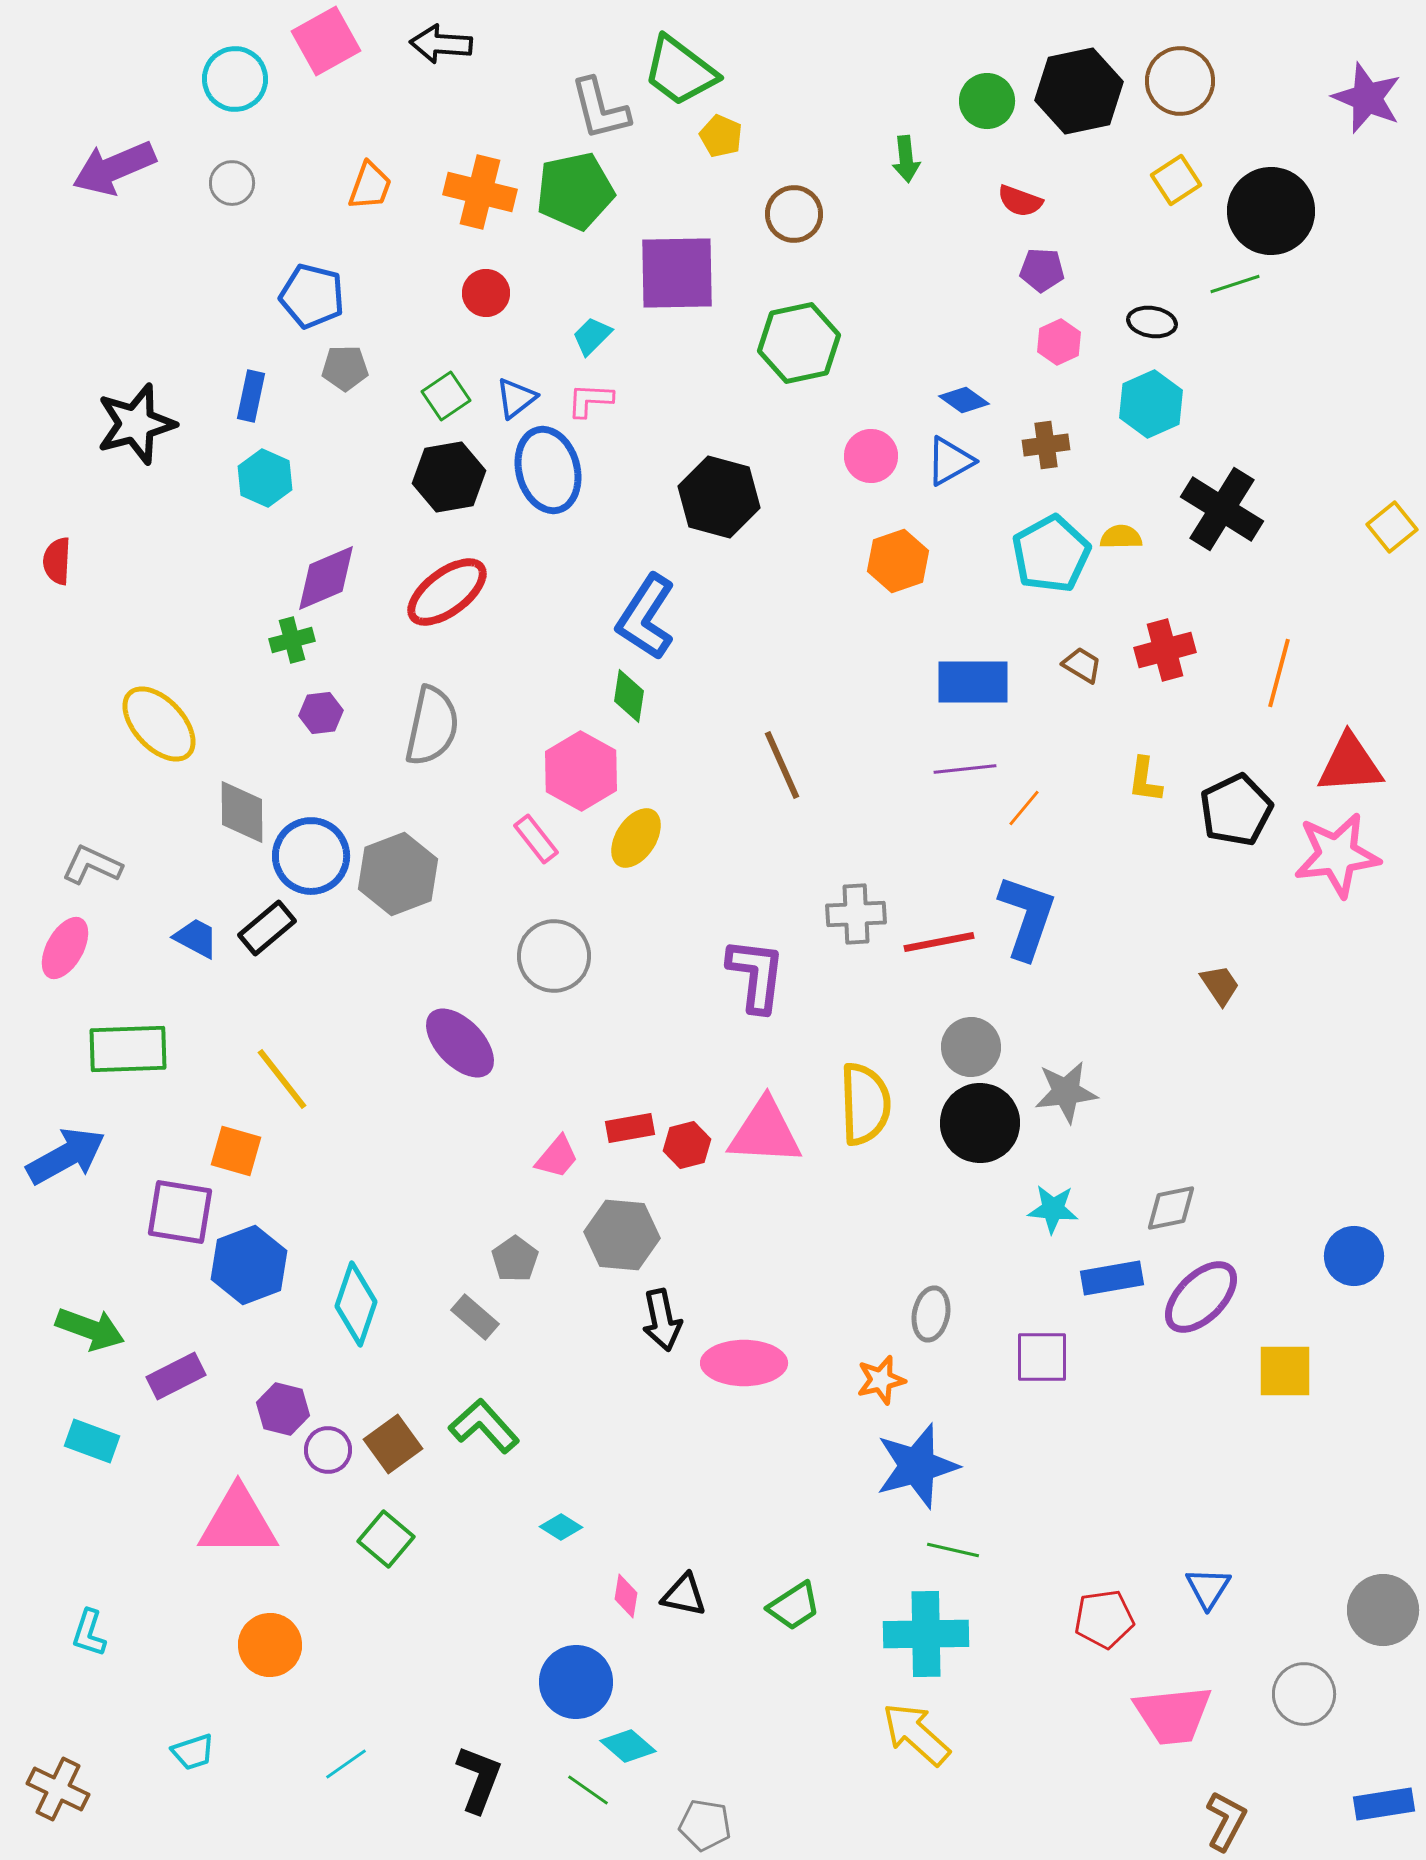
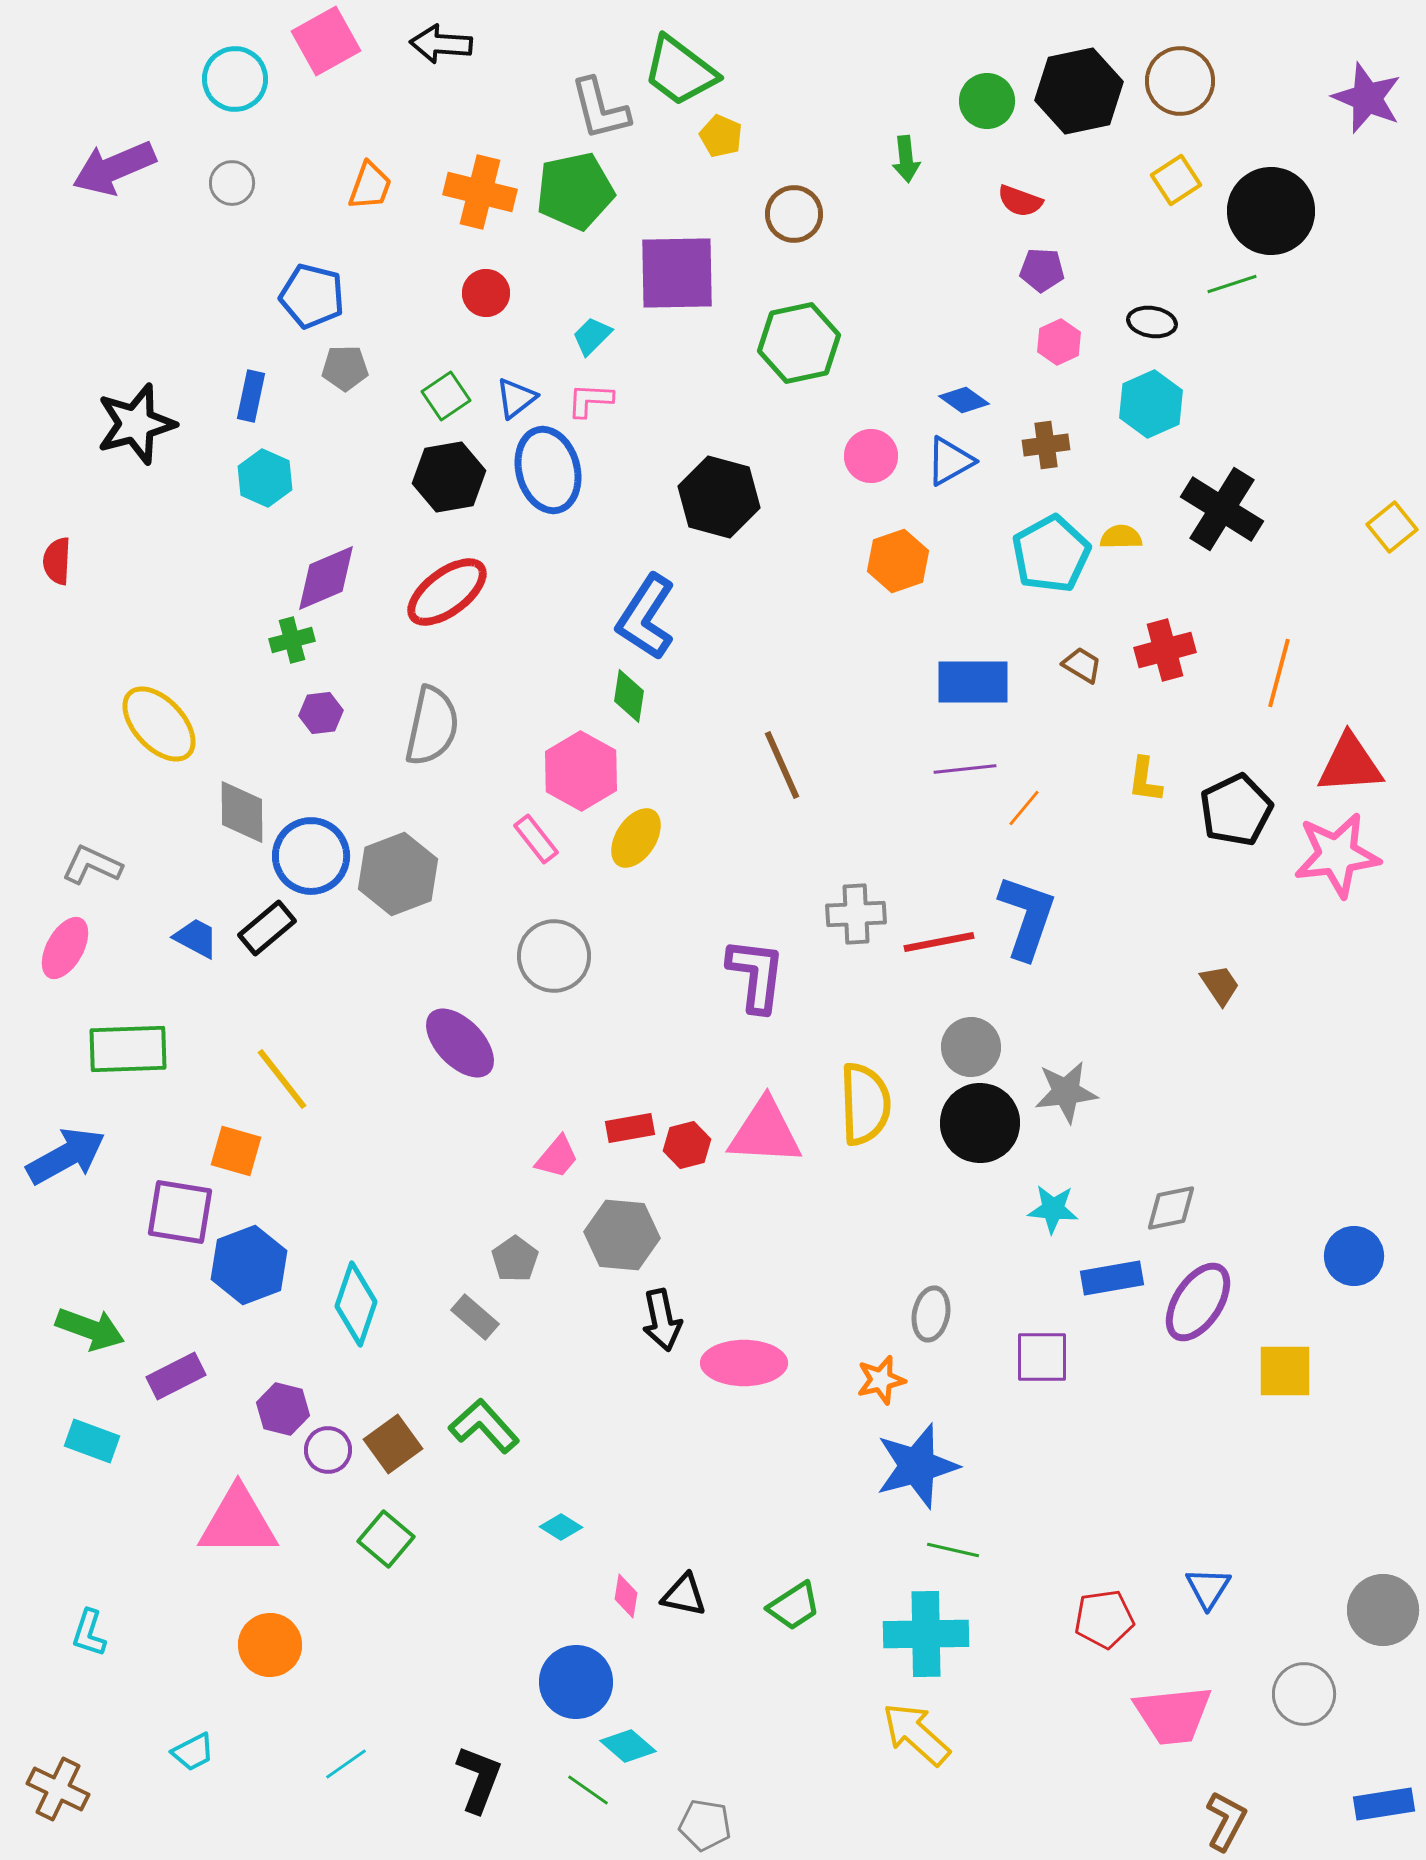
green line at (1235, 284): moved 3 px left
purple ellipse at (1201, 1297): moved 3 px left, 5 px down; rotated 12 degrees counterclockwise
cyan trapezoid at (193, 1752): rotated 9 degrees counterclockwise
